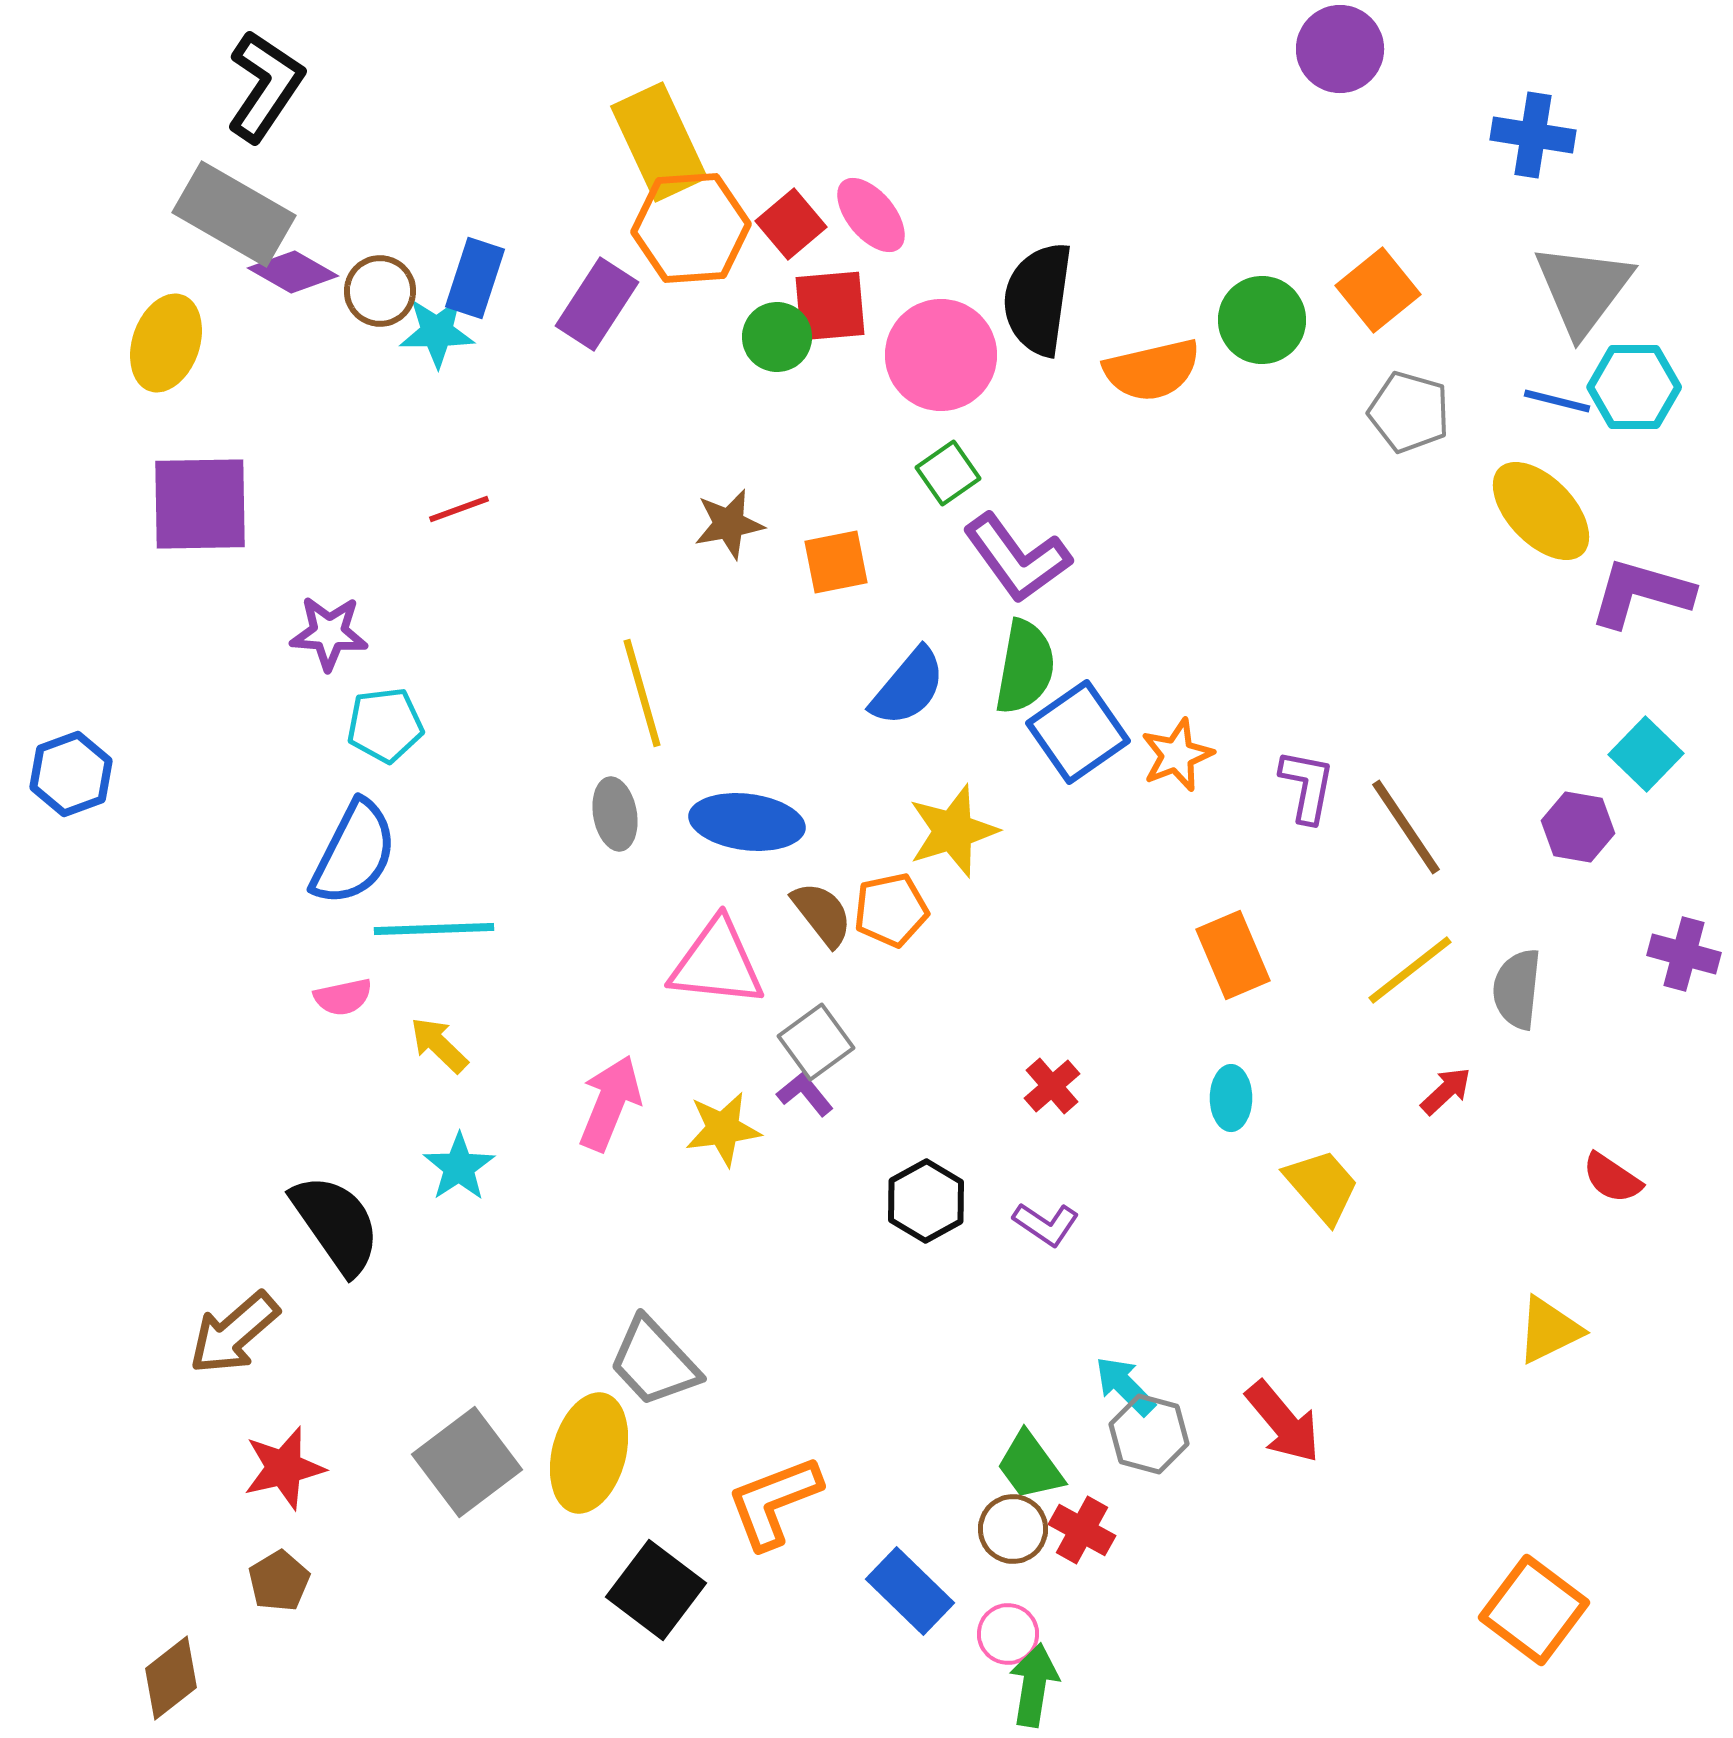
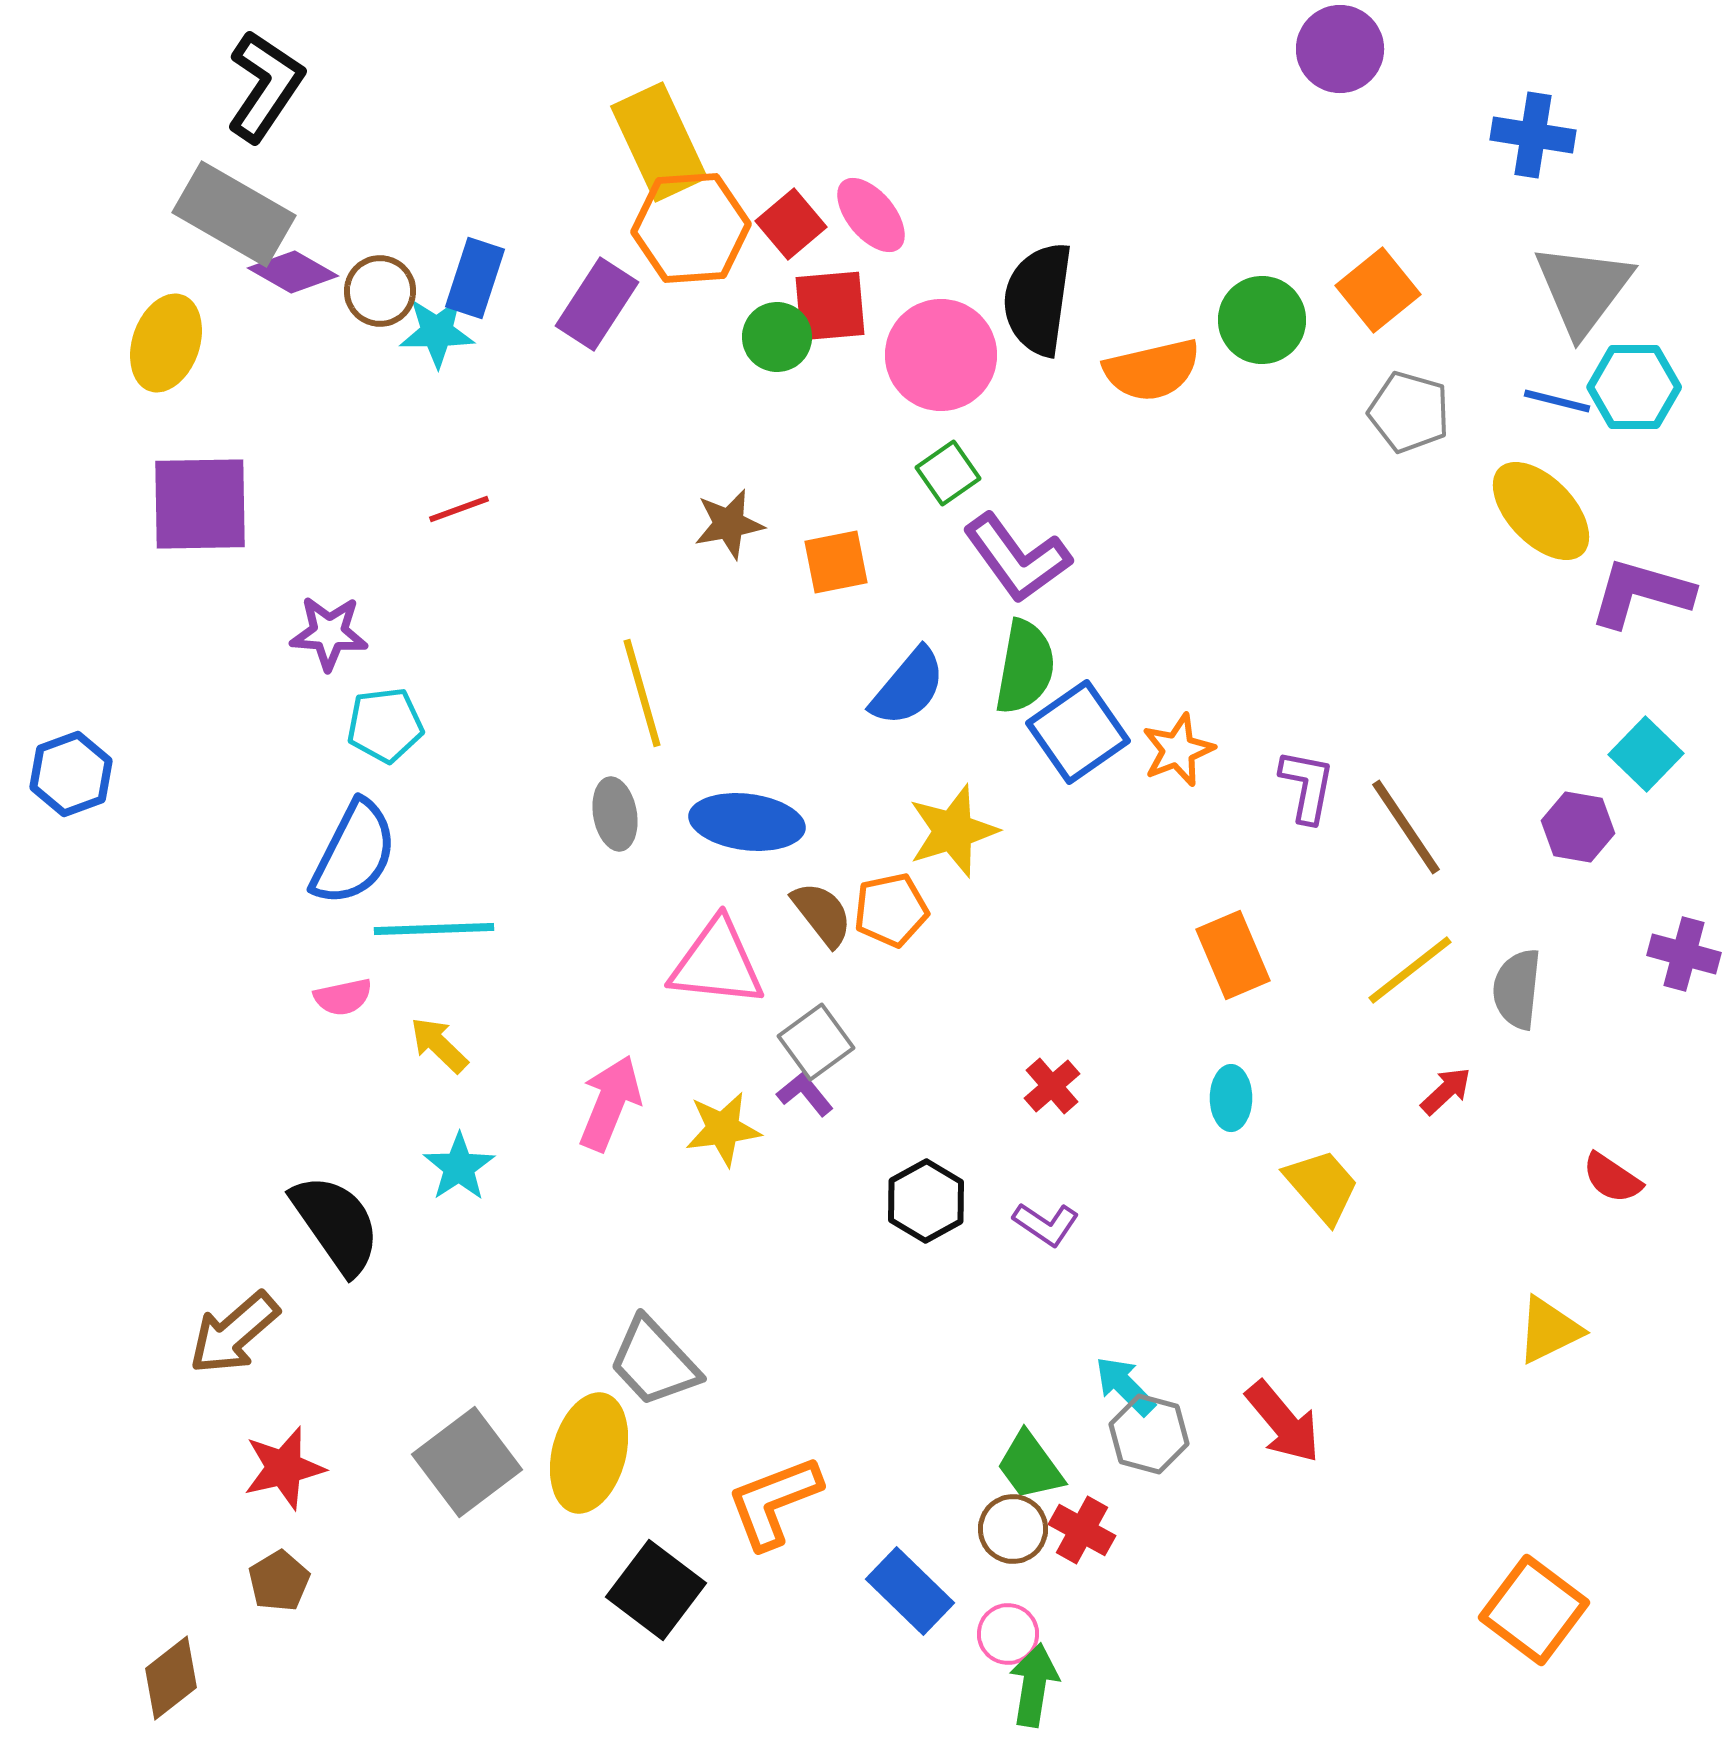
orange star at (1177, 755): moved 1 px right, 5 px up
